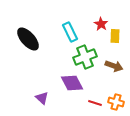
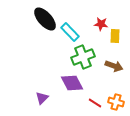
red star: rotated 24 degrees counterclockwise
cyan rectangle: rotated 18 degrees counterclockwise
black ellipse: moved 17 px right, 20 px up
green cross: moved 2 px left
purple triangle: rotated 32 degrees clockwise
red line: rotated 16 degrees clockwise
